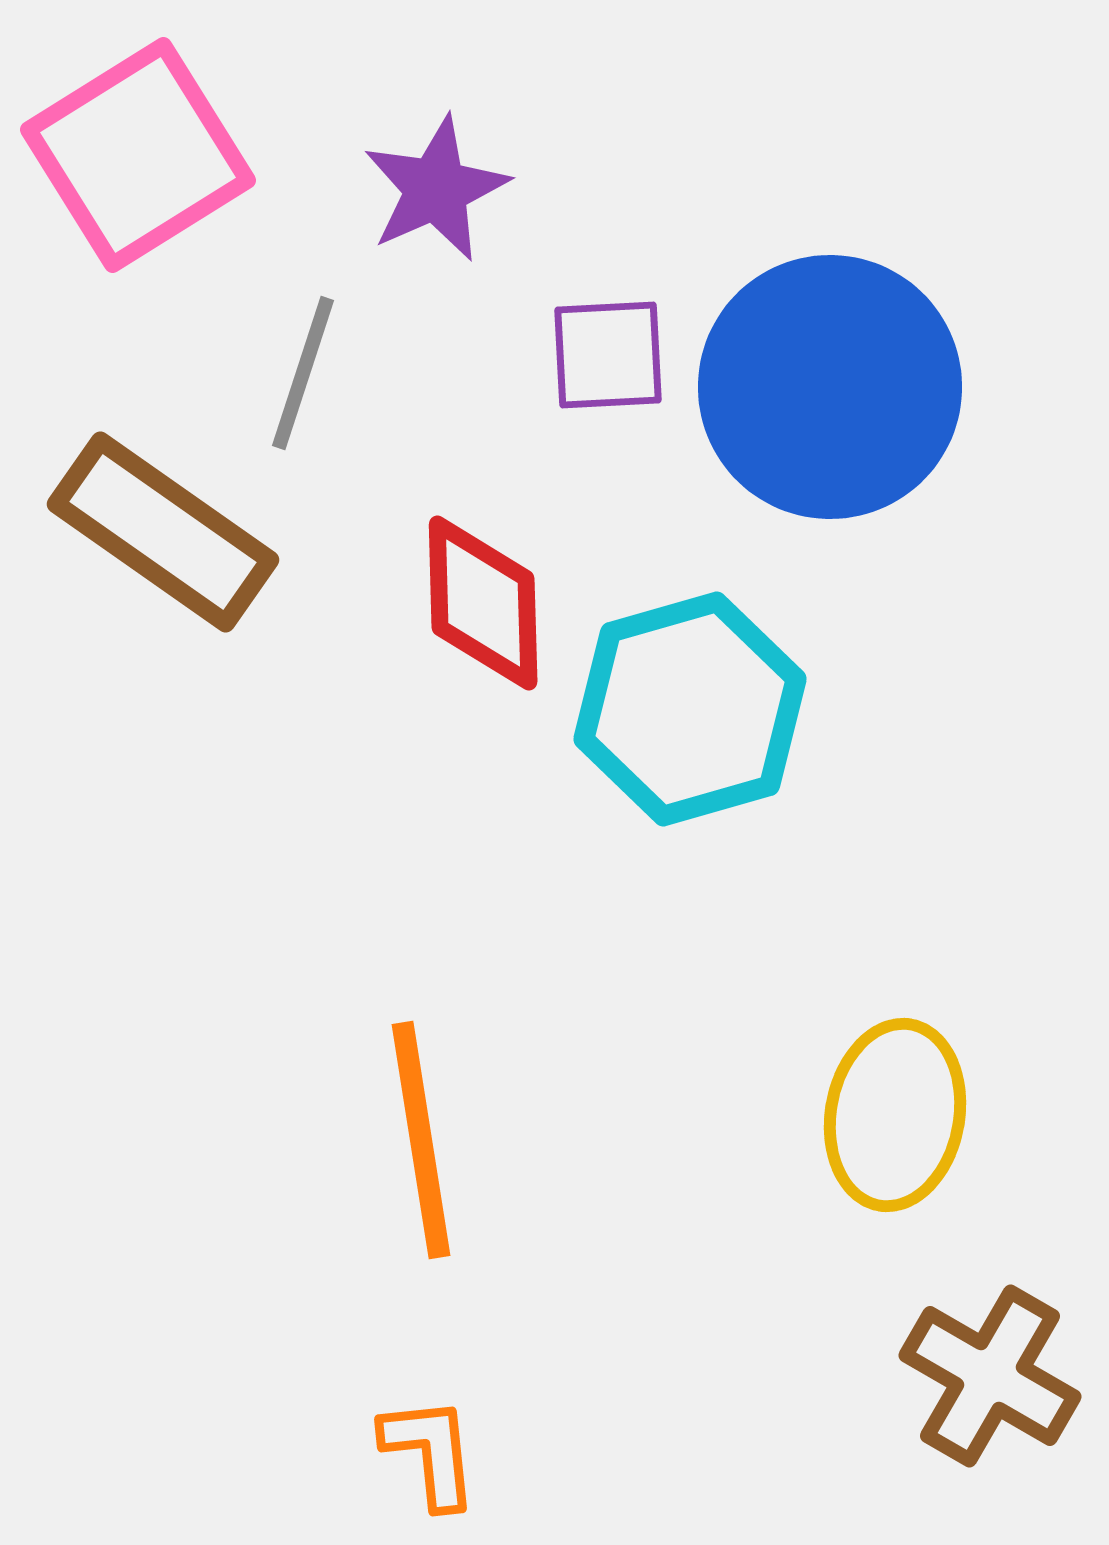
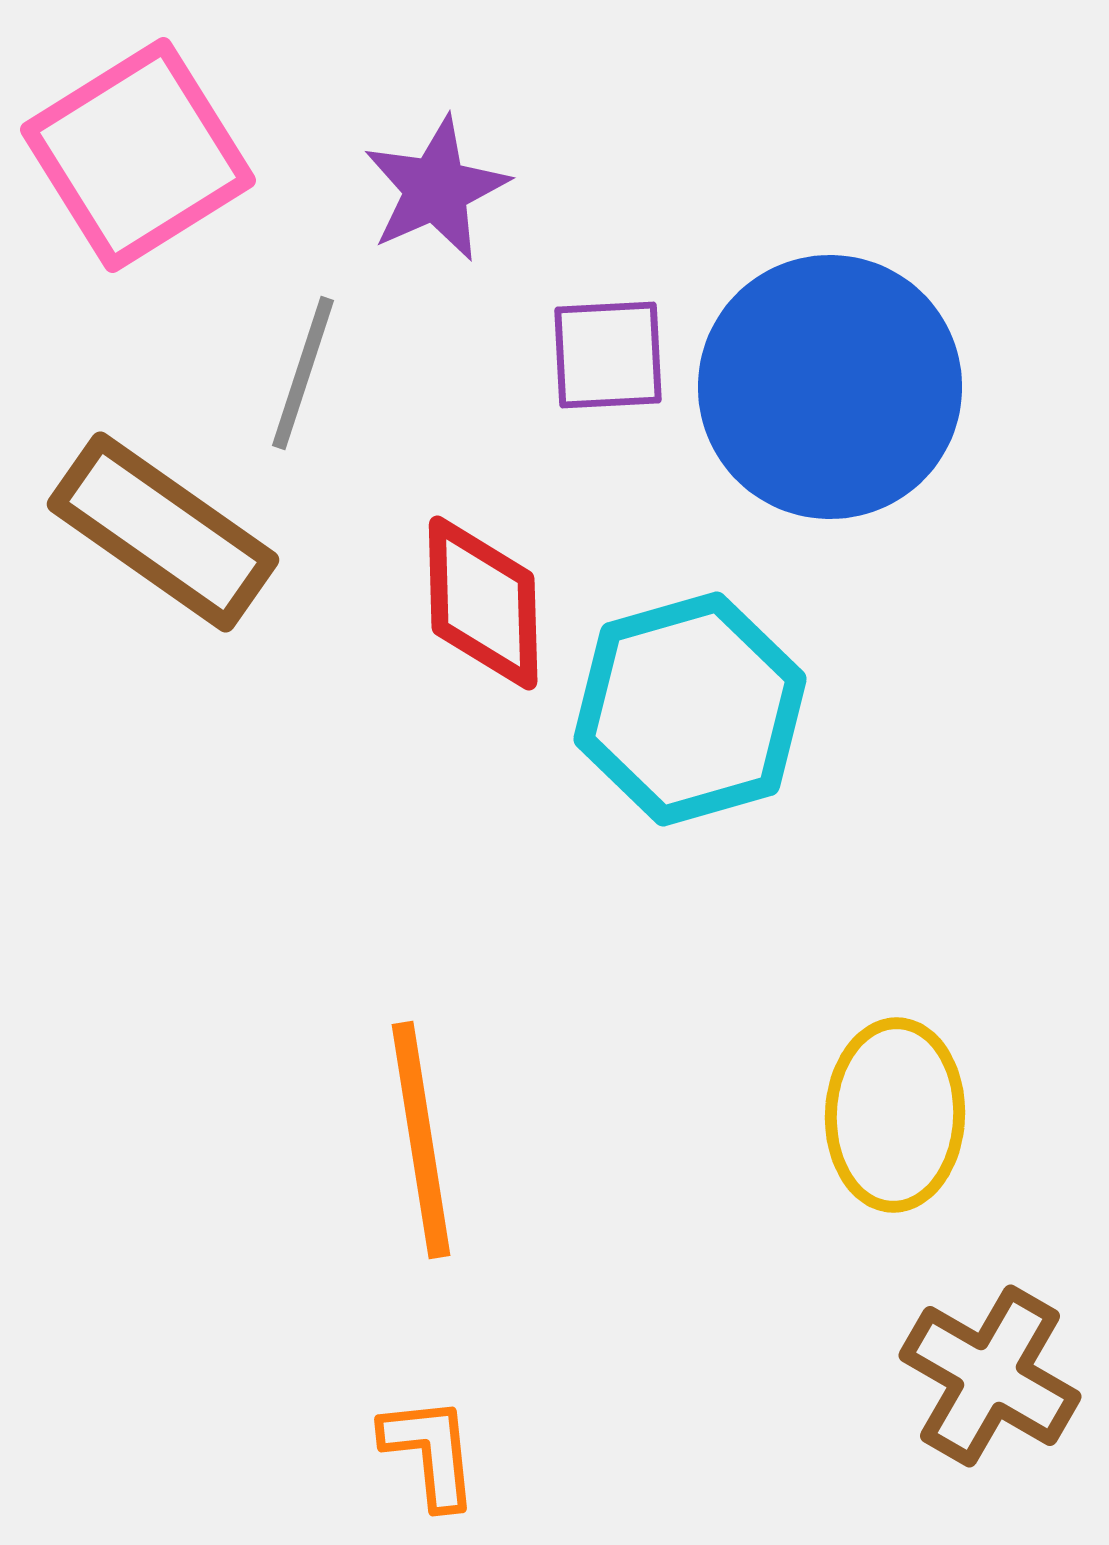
yellow ellipse: rotated 8 degrees counterclockwise
